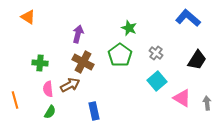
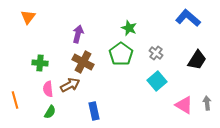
orange triangle: rotated 35 degrees clockwise
green pentagon: moved 1 px right, 1 px up
pink triangle: moved 2 px right, 7 px down
